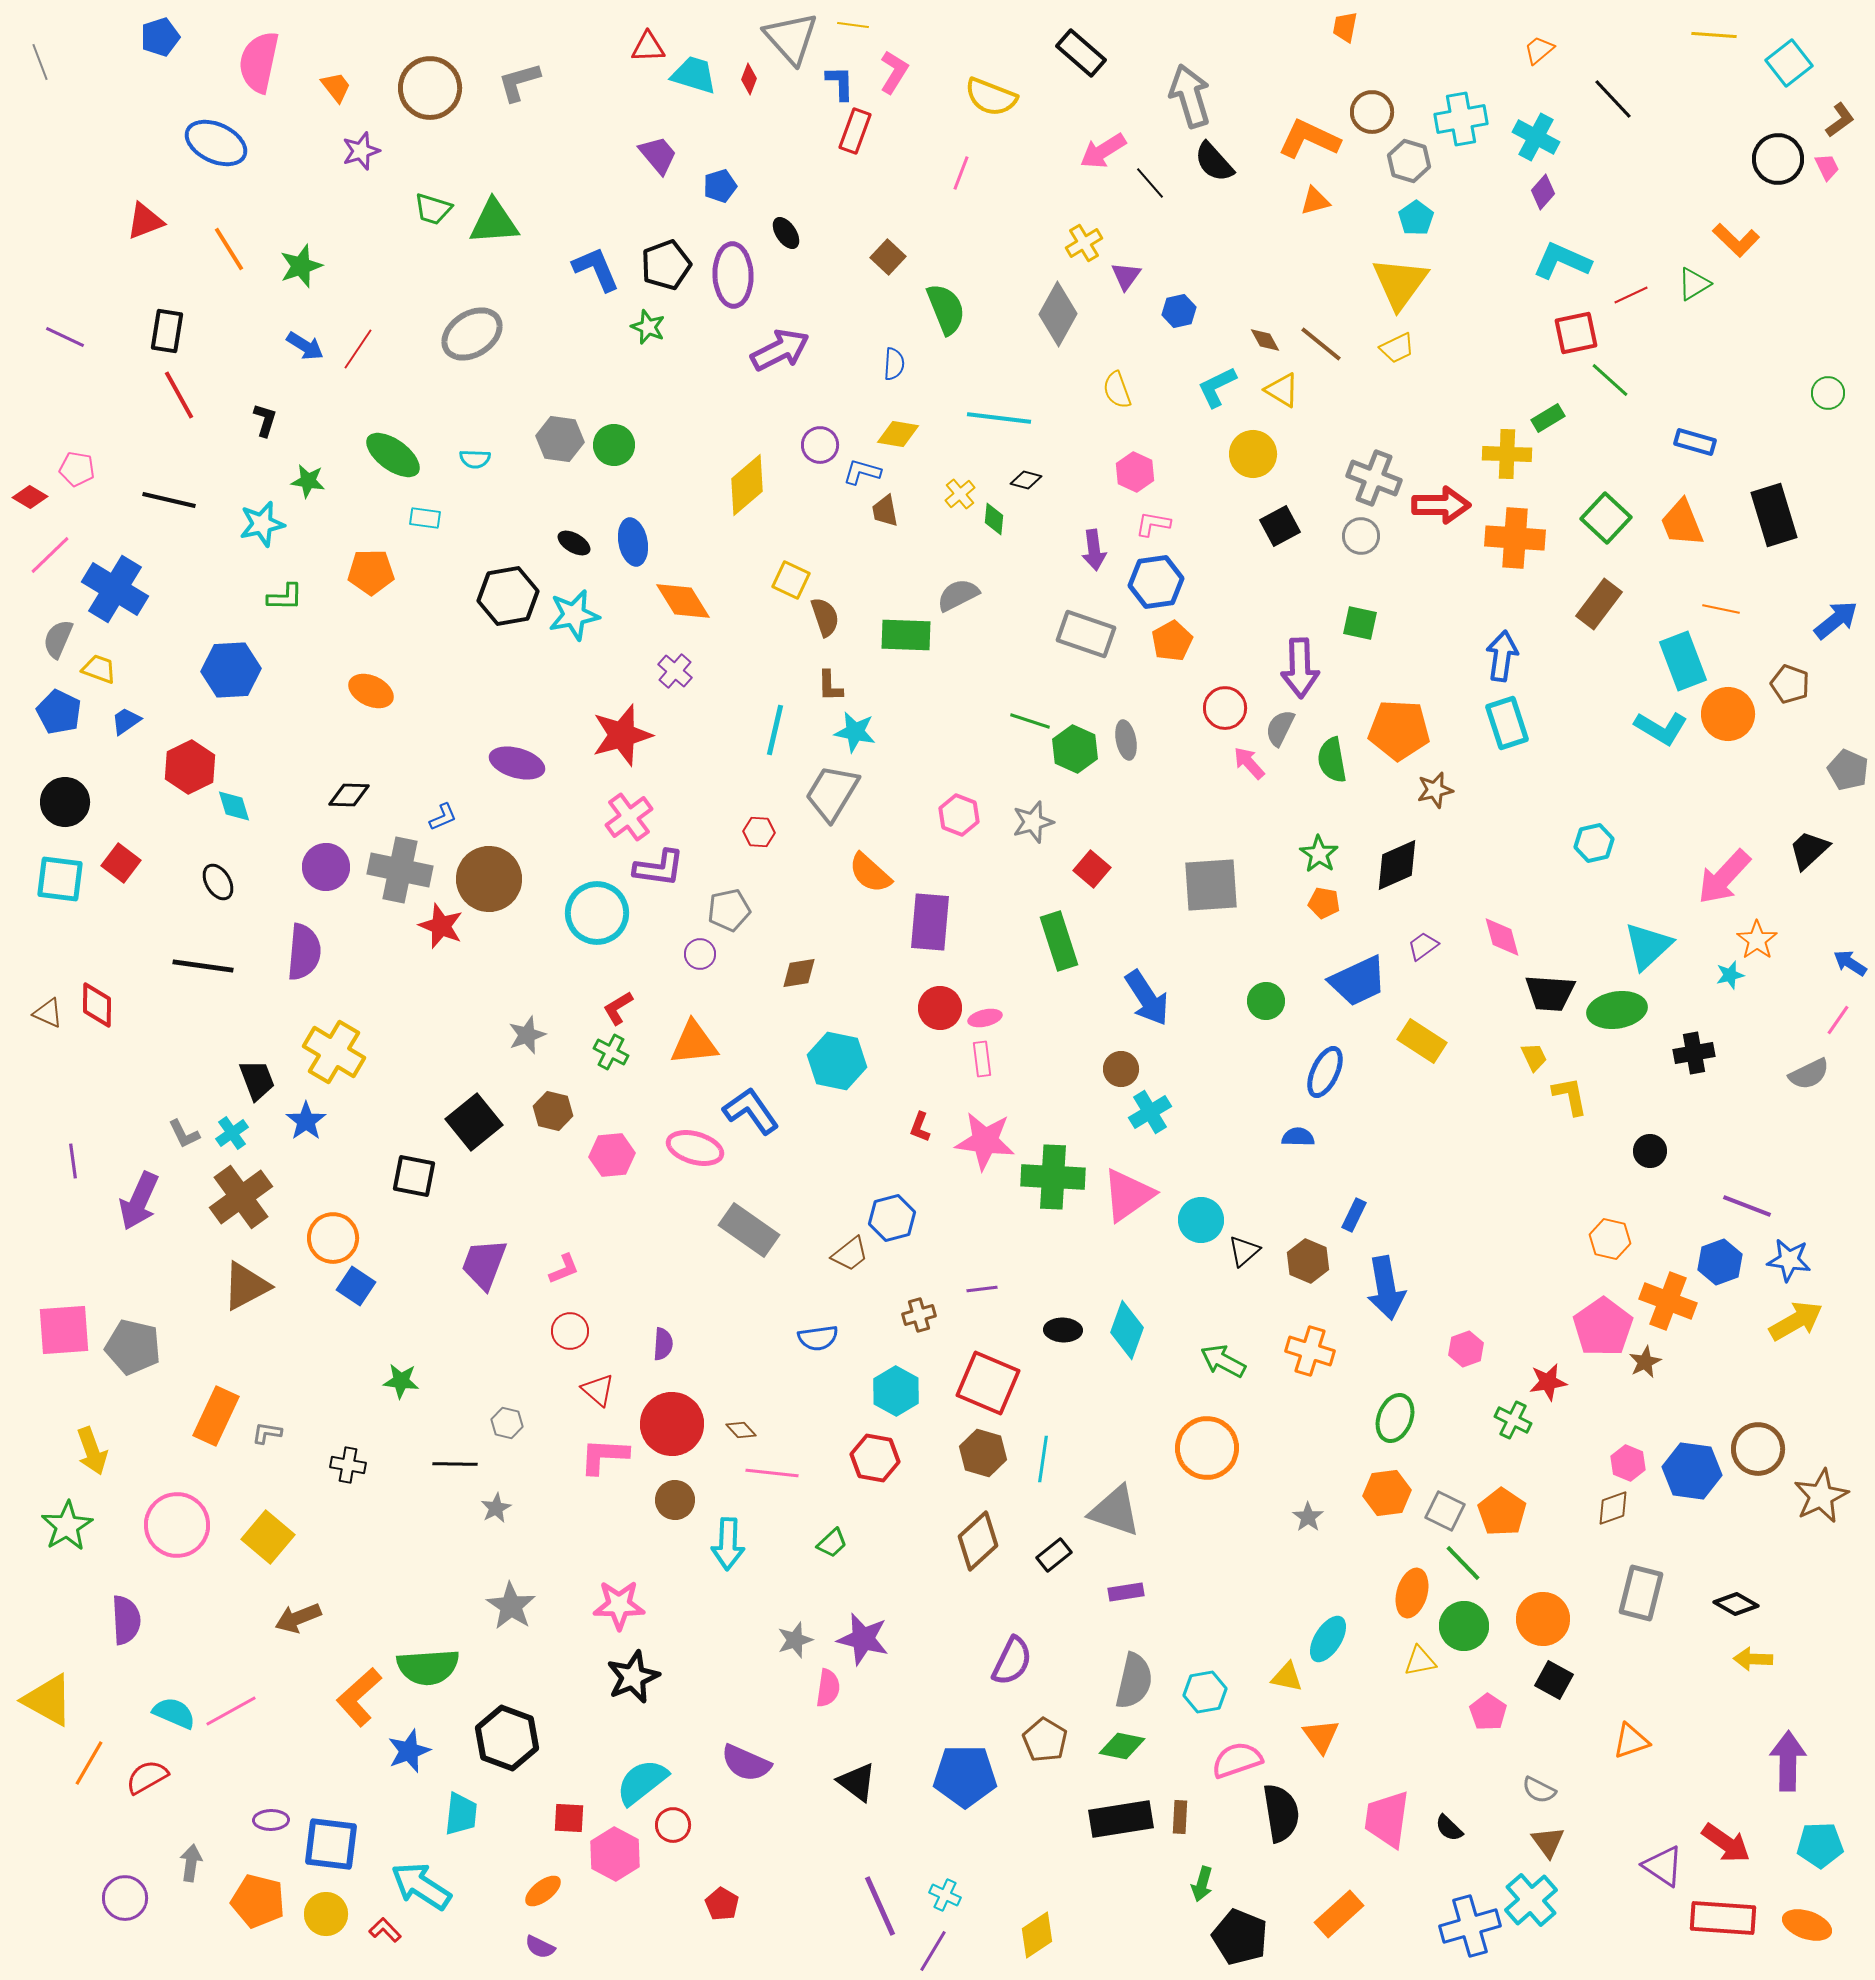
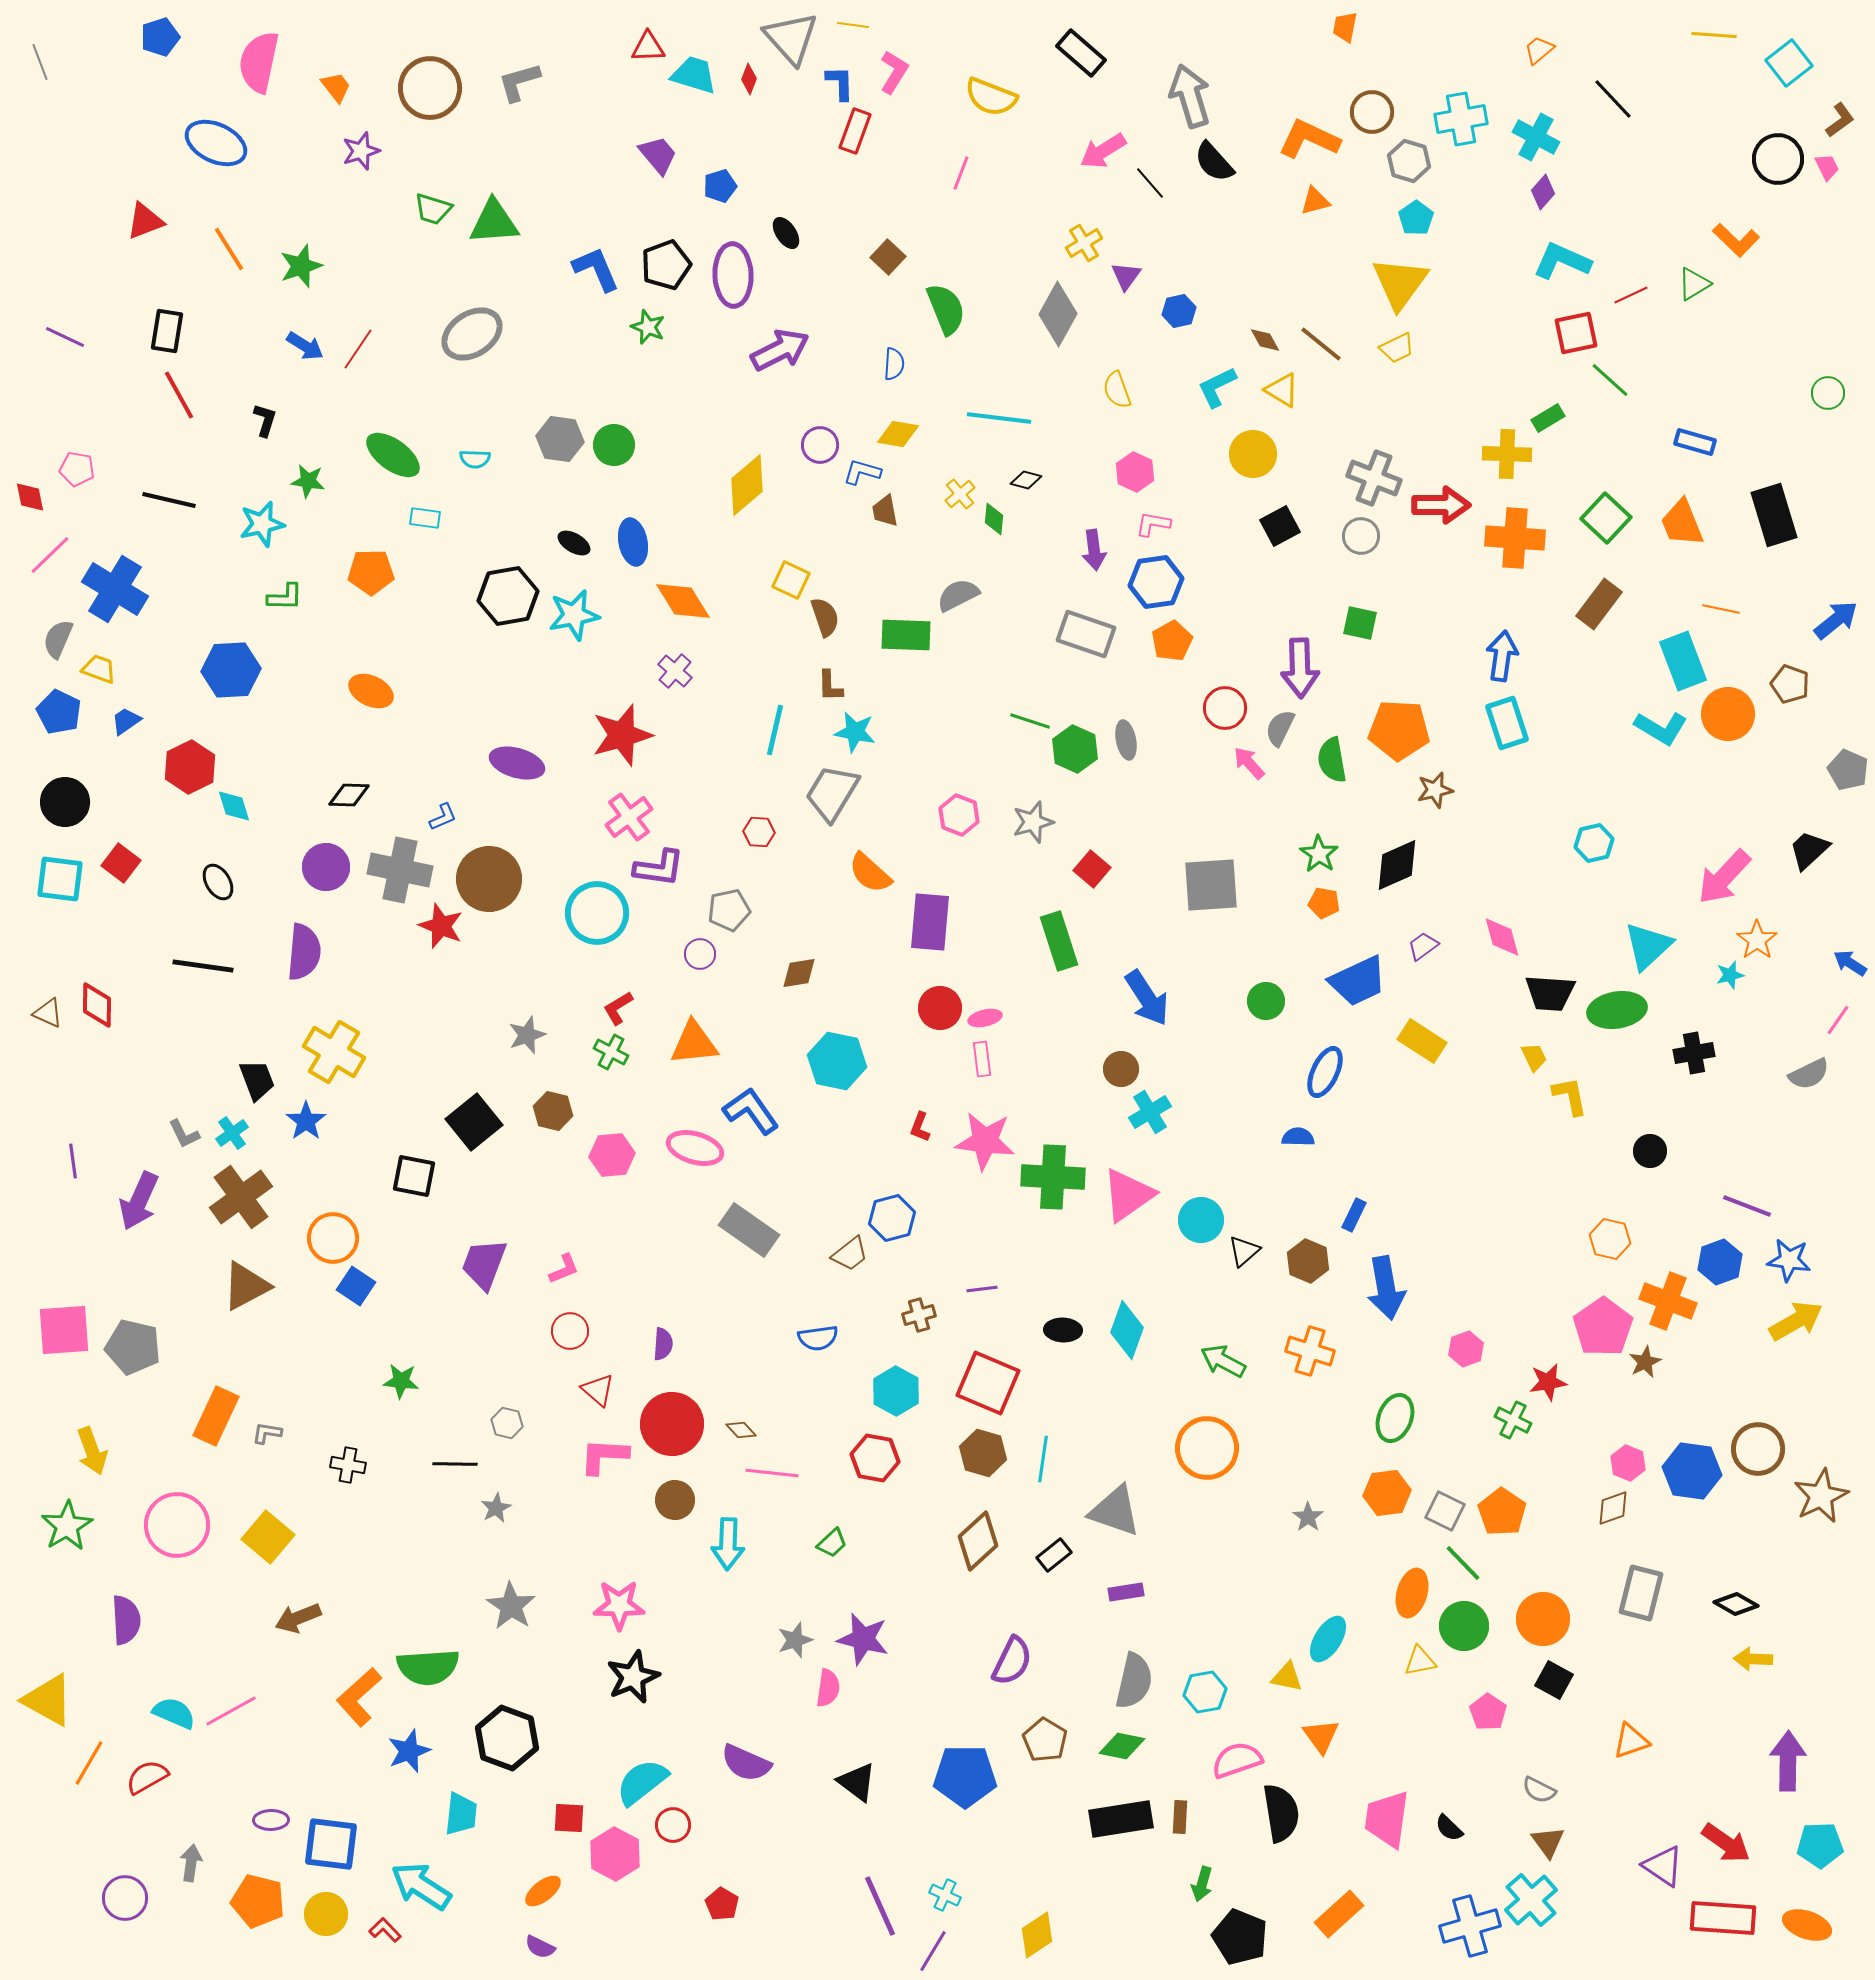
red diamond at (30, 497): rotated 48 degrees clockwise
